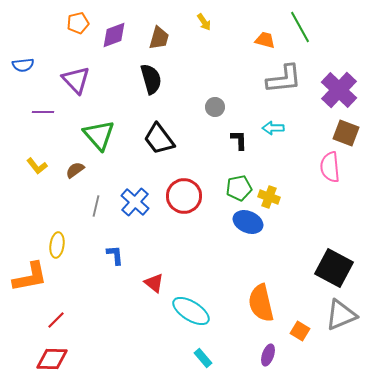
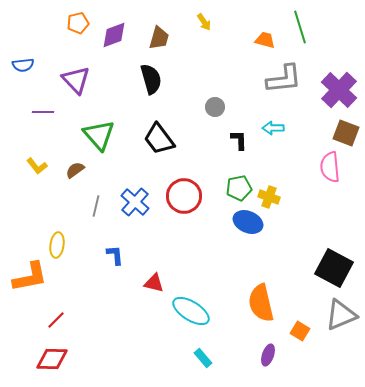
green line: rotated 12 degrees clockwise
red triangle: rotated 25 degrees counterclockwise
